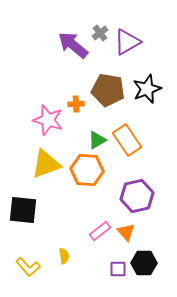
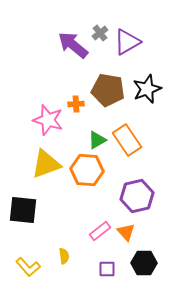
purple square: moved 11 px left
